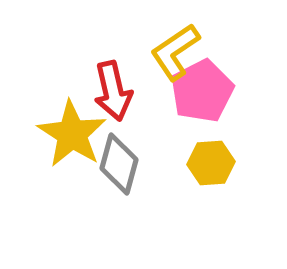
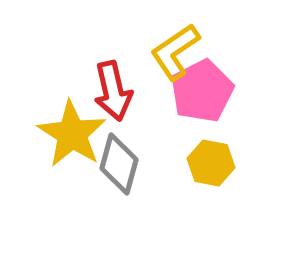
yellow hexagon: rotated 15 degrees clockwise
